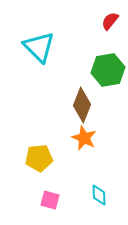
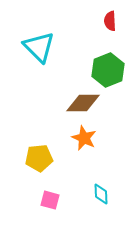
red semicircle: rotated 42 degrees counterclockwise
green hexagon: rotated 12 degrees counterclockwise
brown diamond: moved 1 px right, 2 px up; rotated 68 degrees clockwise
cyan diamond: moved 2 px right, 1 px up
